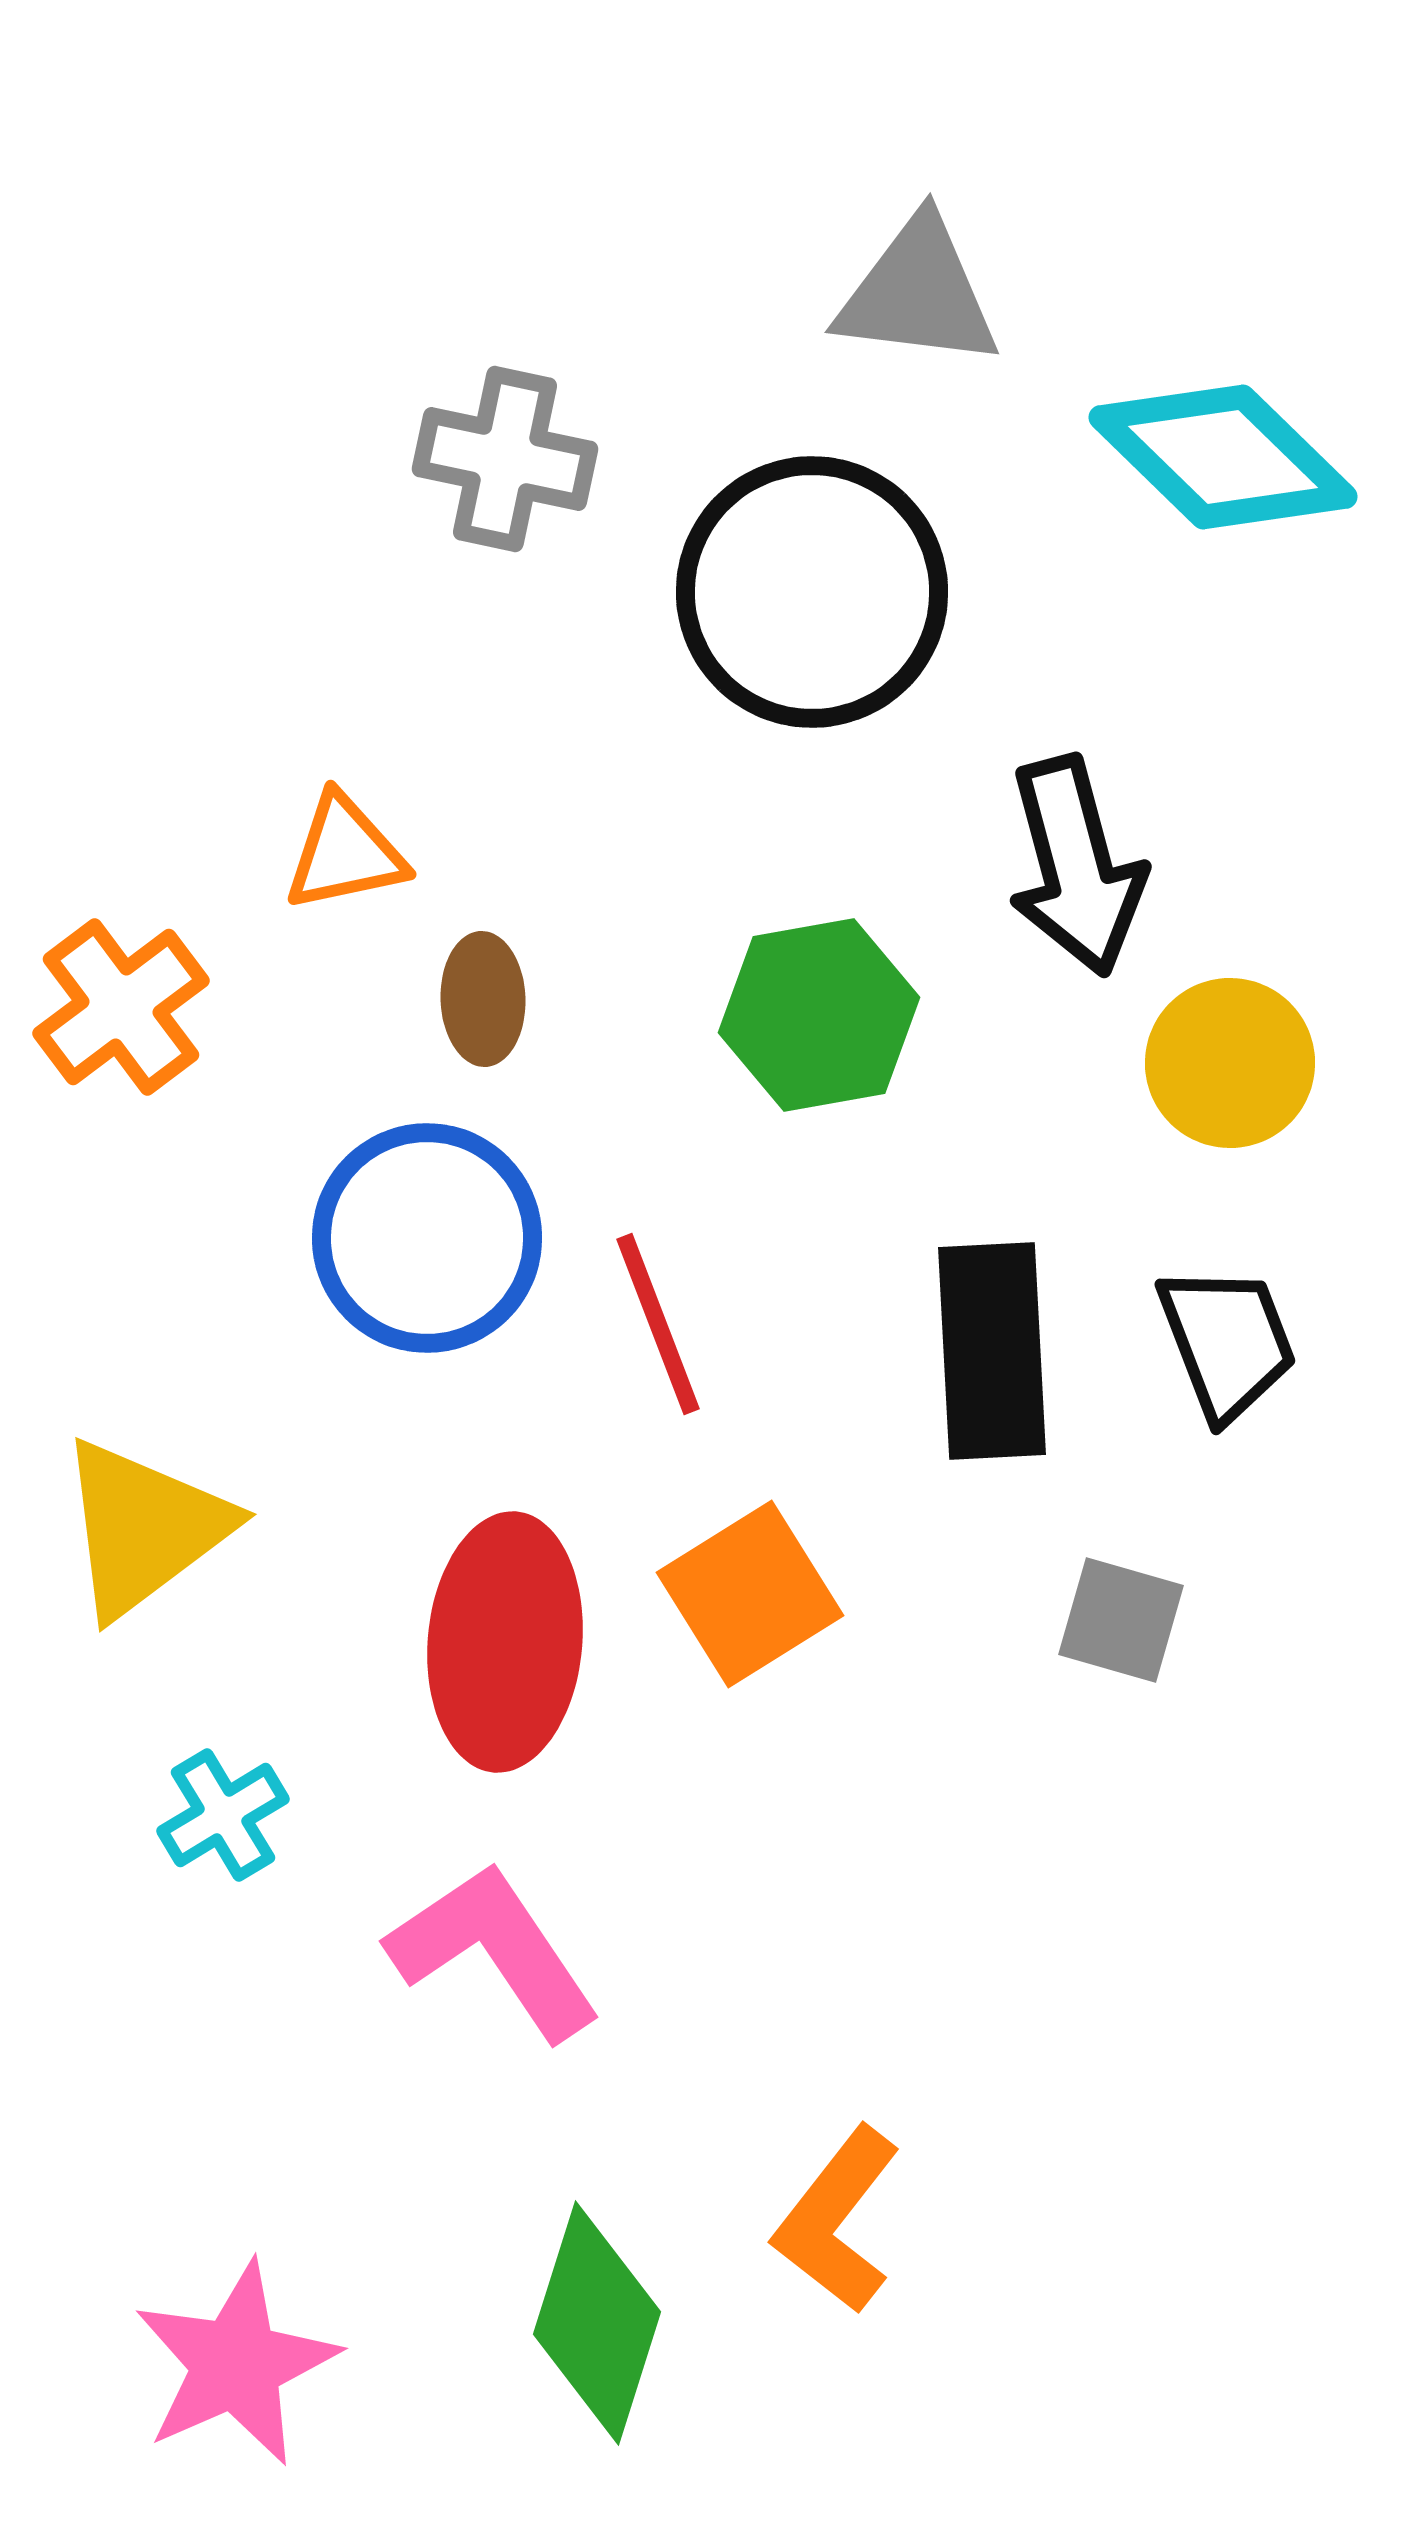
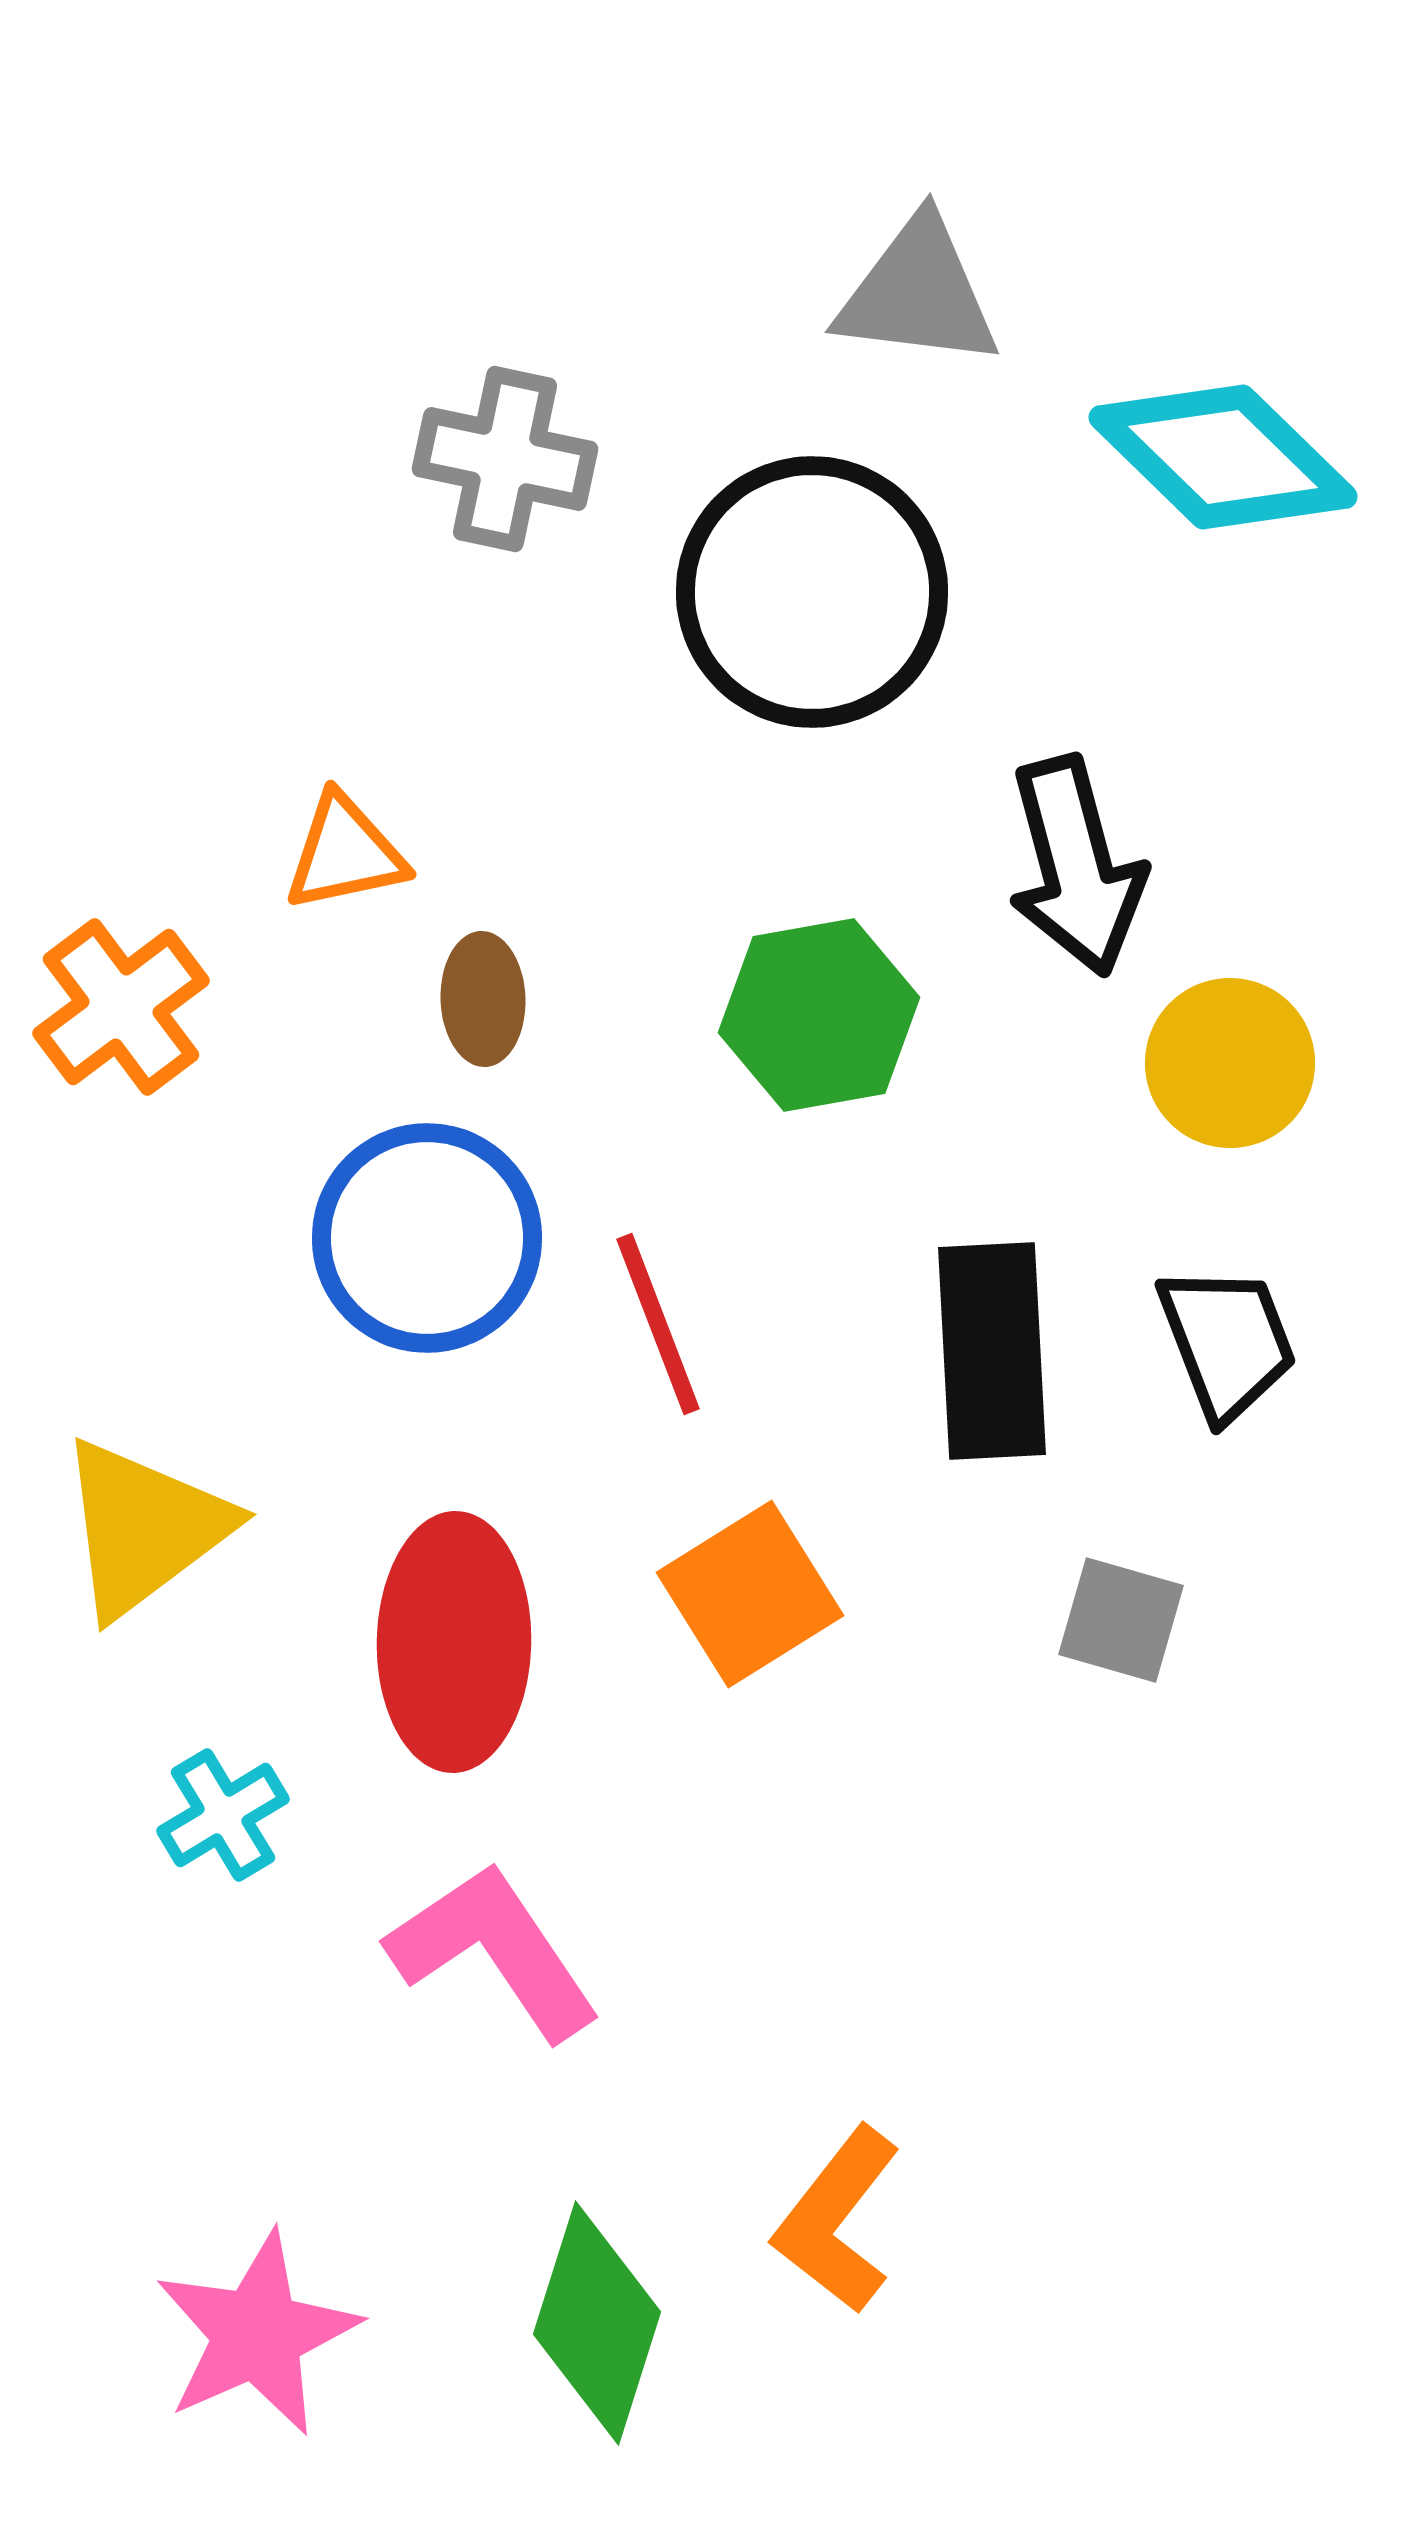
red ellipse: moved 51 px left; rotated 4 degrees counterclockwise
pink star: moved 21 px right, 30 px up
